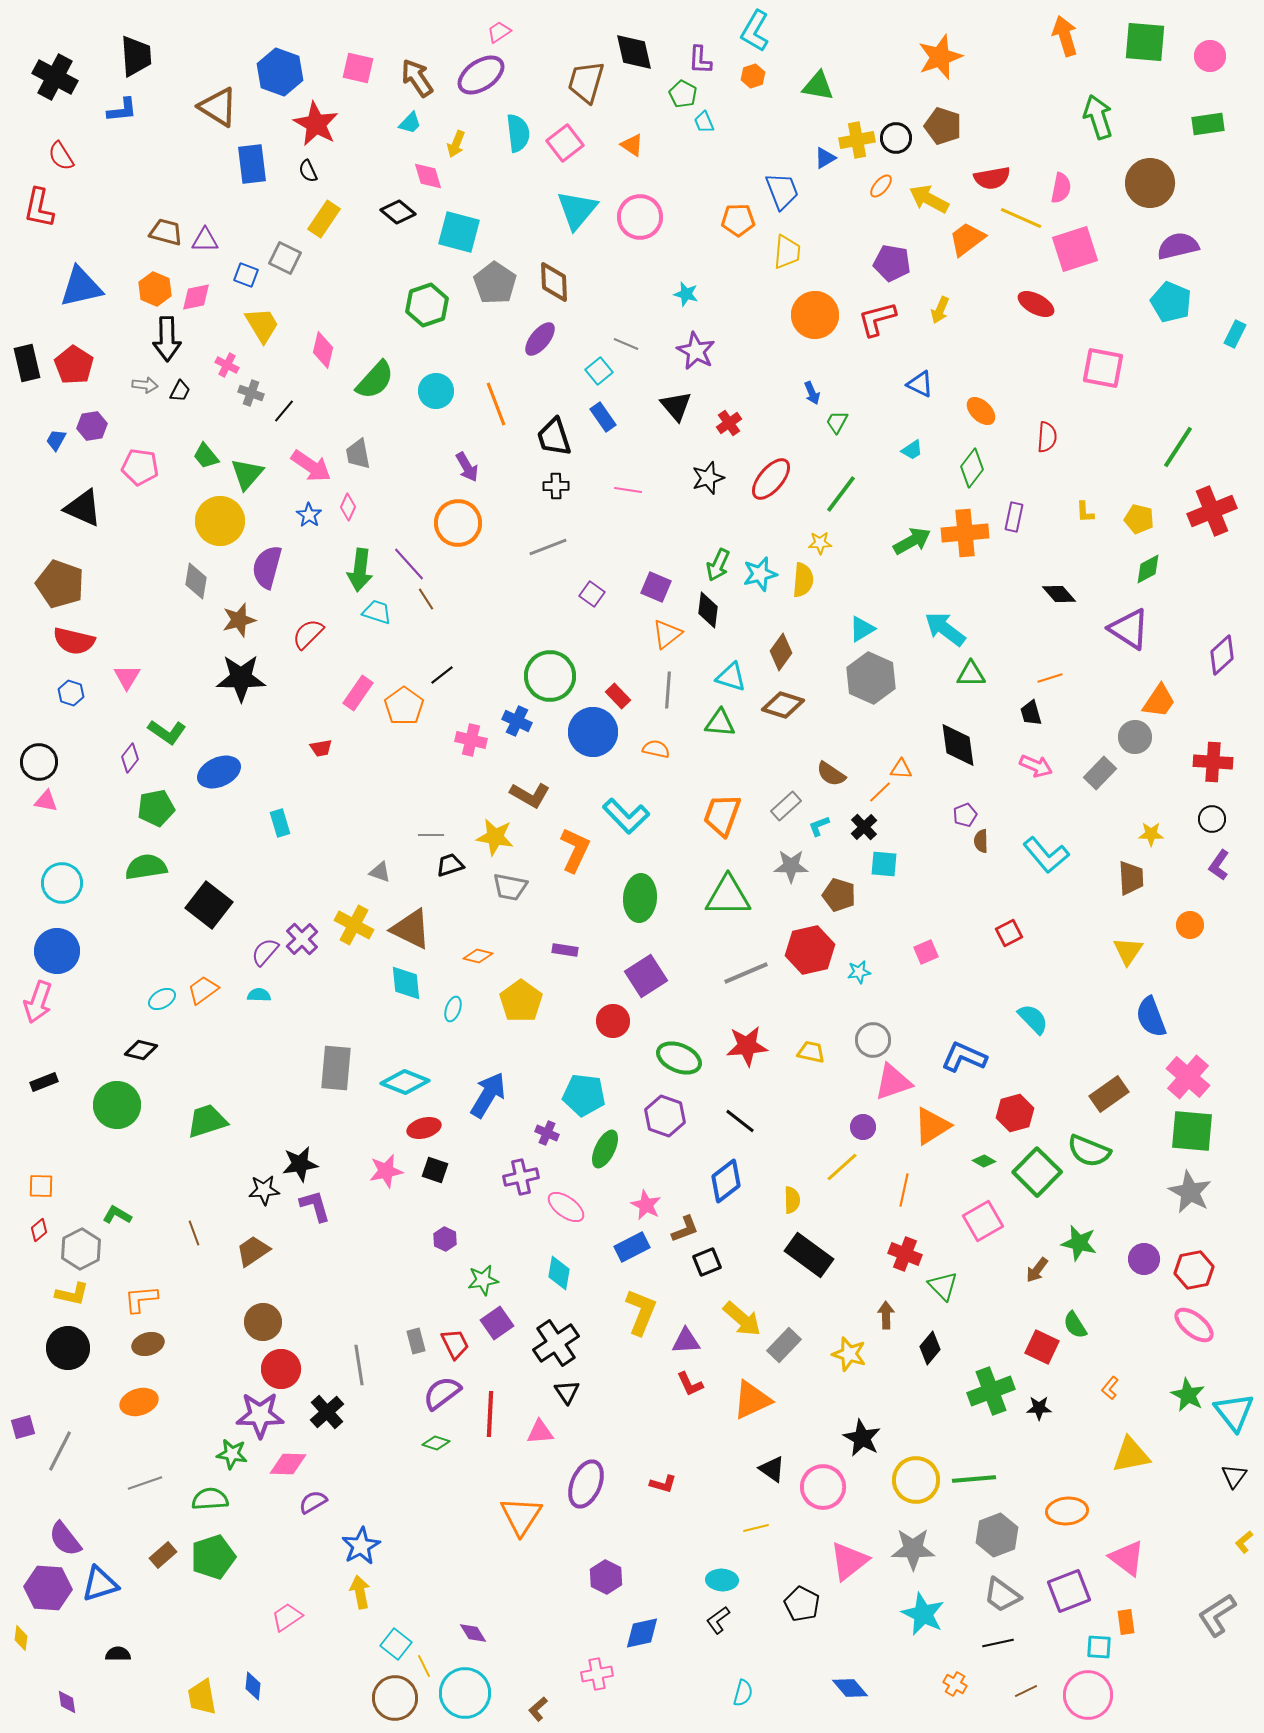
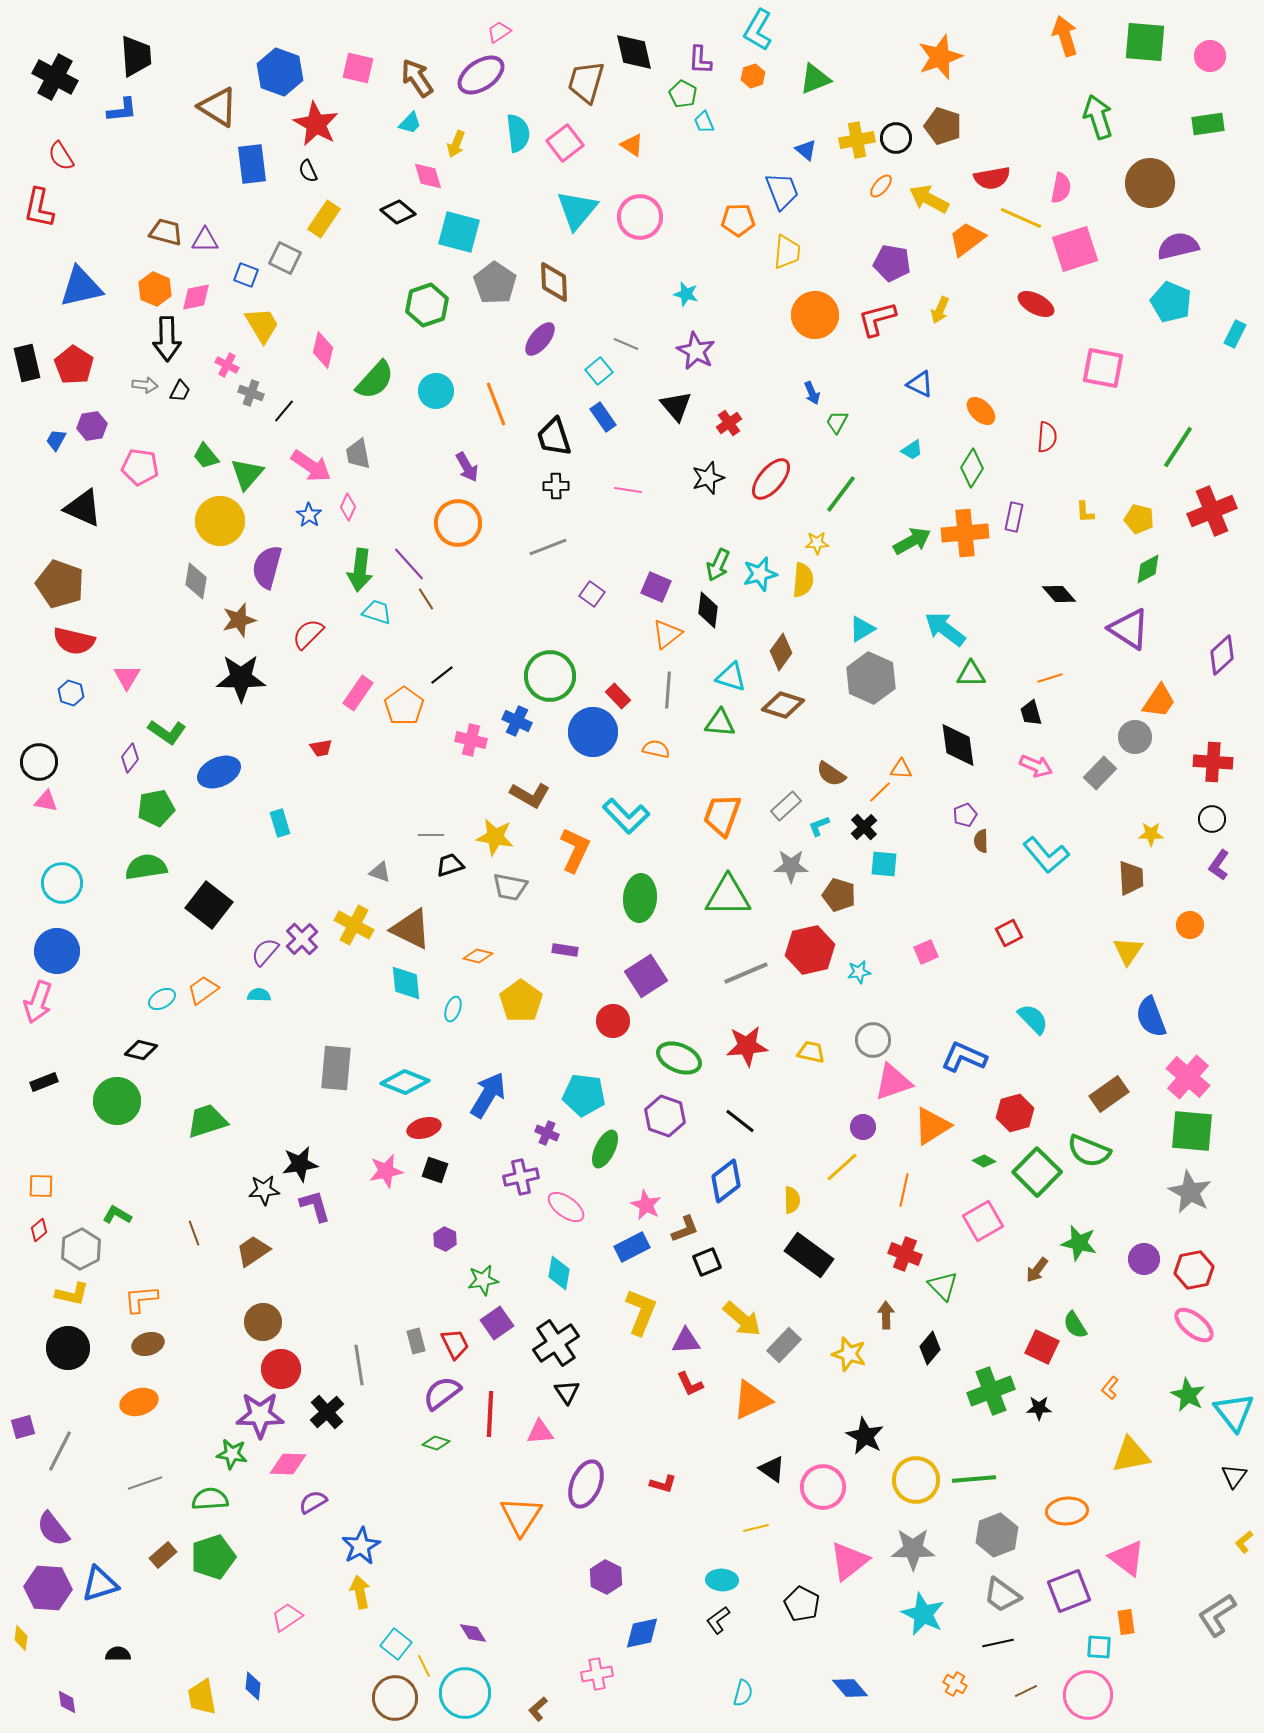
cyan L-shape at (755, 31): moved 3 px right, 1 px up
green triangle at (818, 86): moved 3 px left, 7 px up; rotated 32 degrees counterclockwise
blue triangle at (825, 158): moved 19 px left, 8 px up; rotated 50 degrees counterclockwise
green diamond at (972, 468): rotated 6 degrees counterclockwise
yellow star at (820, 543): moved 3 px left
green circle at (117, 1105): moved 4 px up
black star at (862, 1438): moved 3 px right, 2 px up
purple semicircle at (65, 1539): moved 12 px left, 10 px up
